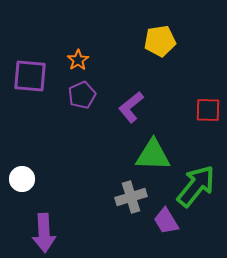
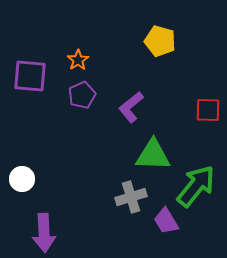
yellow pentagon: rotated 24 degrees clockwise
